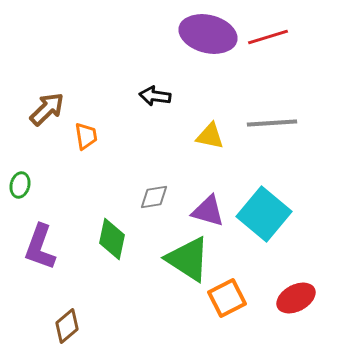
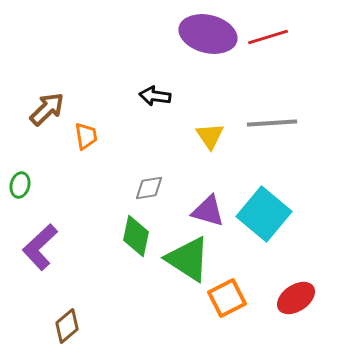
yellow triangle: rotated 44 degrees clockwise
gray diamond: moved 5 px left, 9 px up
green diamond: moved 24 px right, 3 px up
purple L-shape: rotated 27 degrees clockwise
red ellipse: rotated 6 degrees counterclockwise
